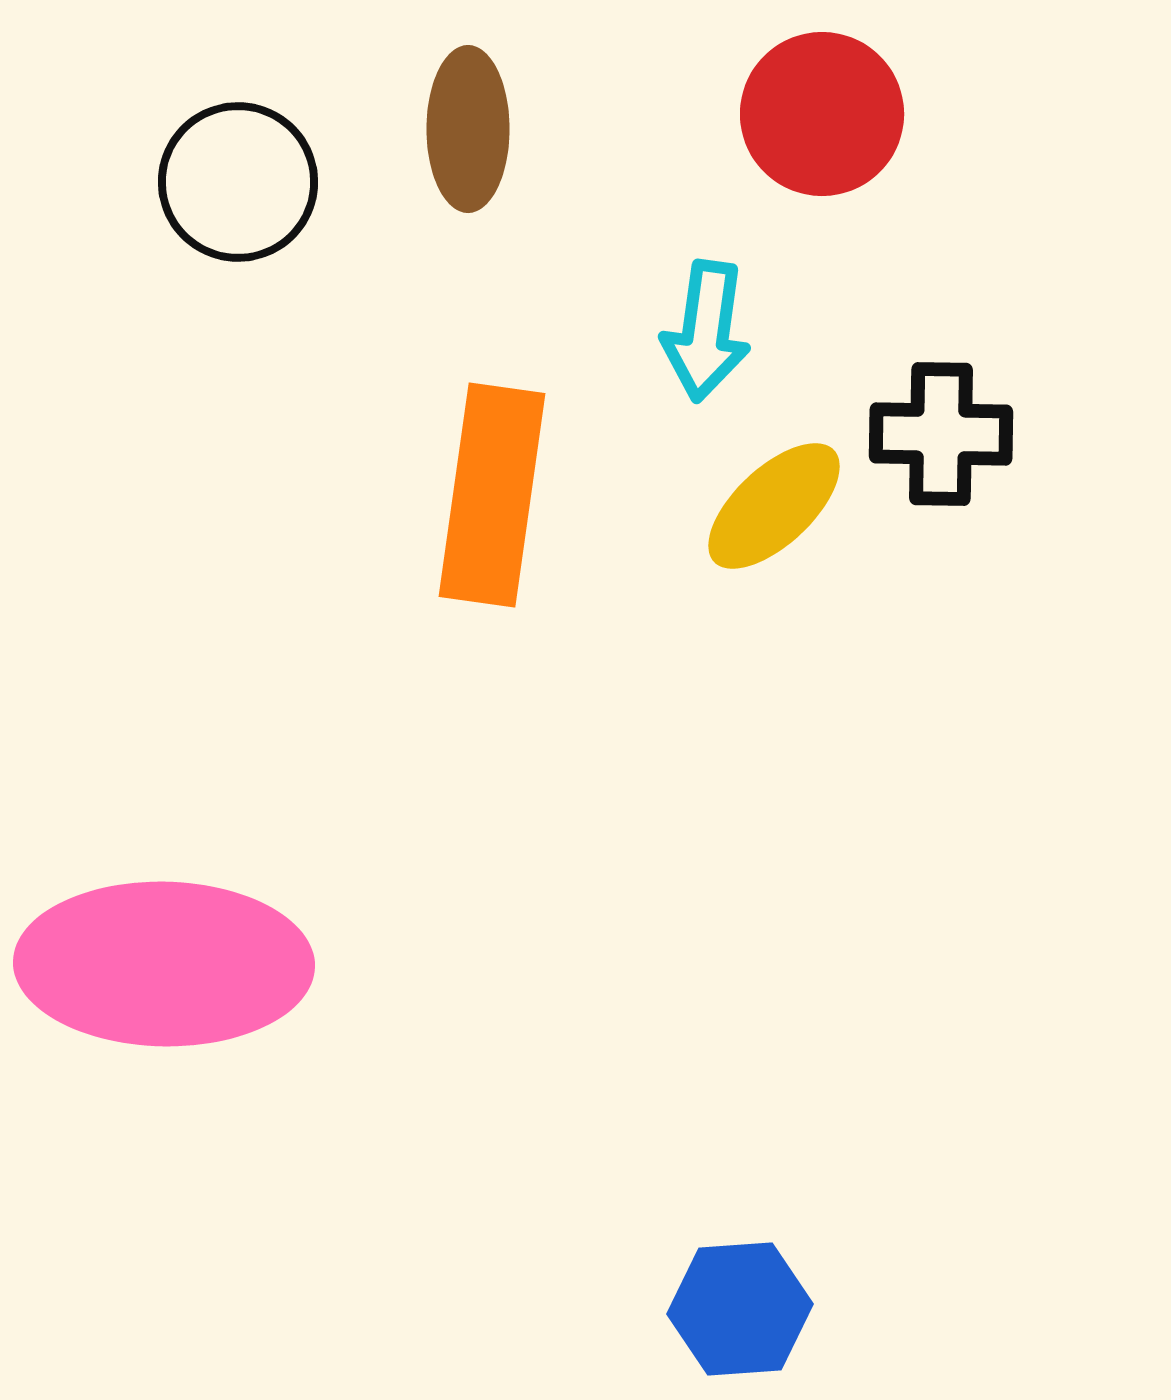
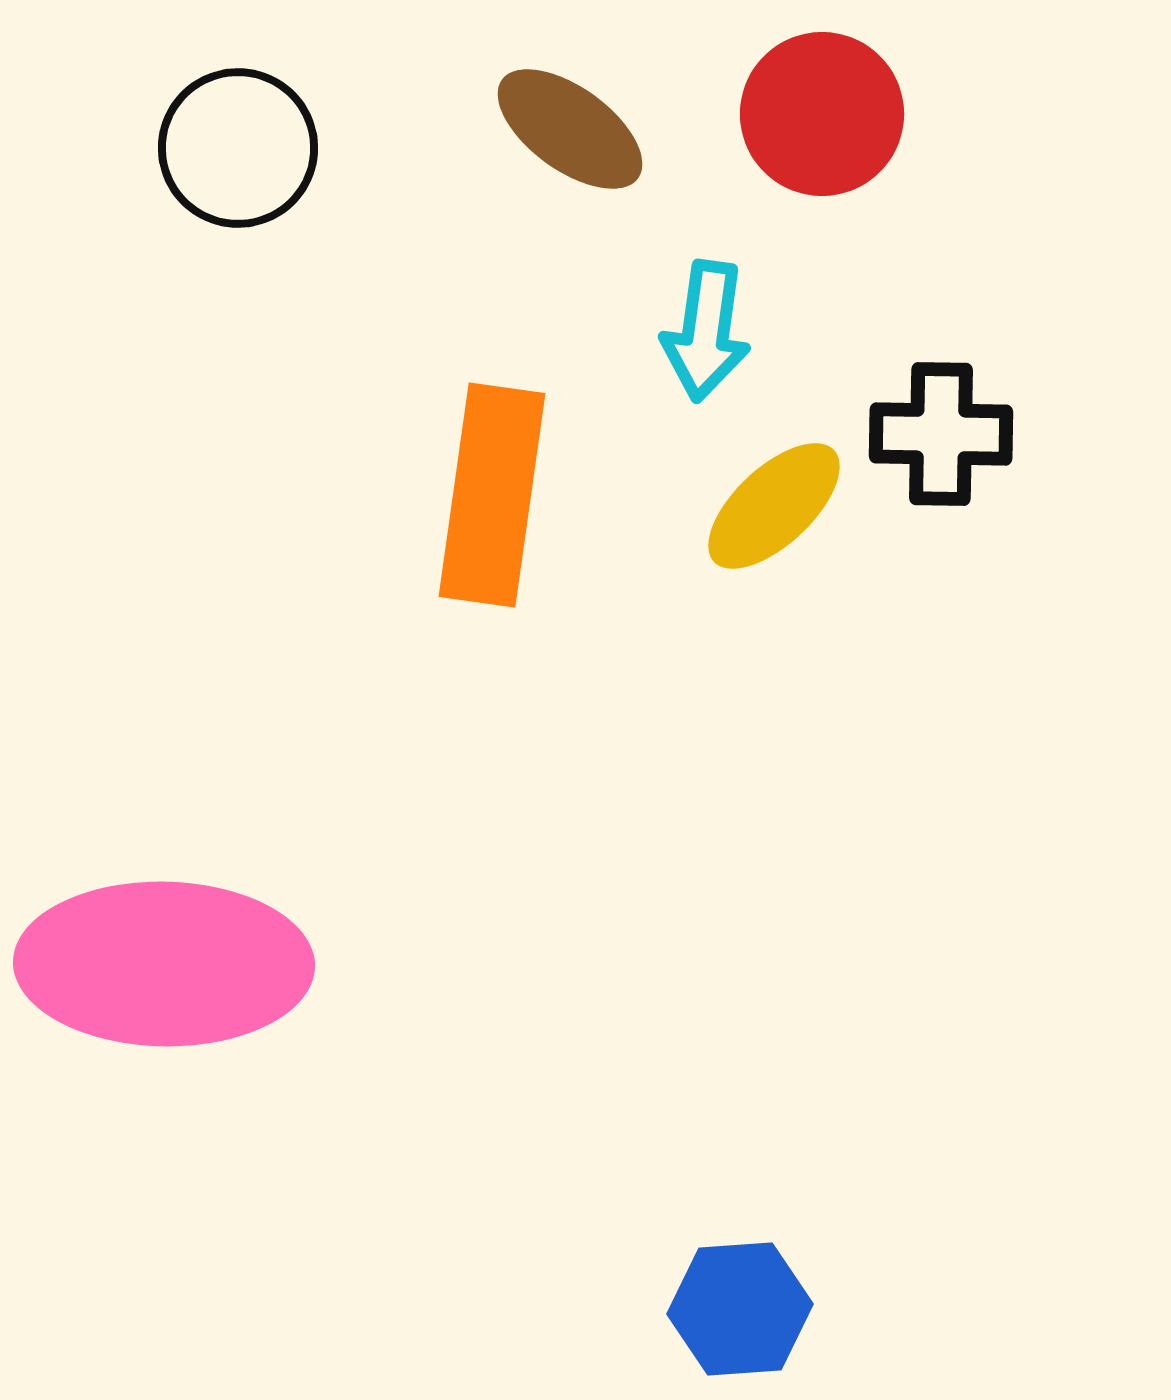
brown ellipse: moved 102 px right; rotated 54 degrees counterclockwise
black circle: moved 34 px up
